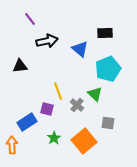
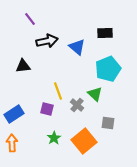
blue triangle: moved 3 px left, 2 px up
black triangle: moved 3 px right
blue rectangle: moved 13 px left, 8 px up
orange arrow: moved 2 px up
